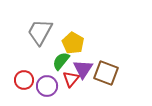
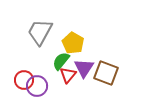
purple triangle: moved 1 px right, 1 px up
red triangle: moved 3 px left, 4 px up
purple circle: moved 10 px left
